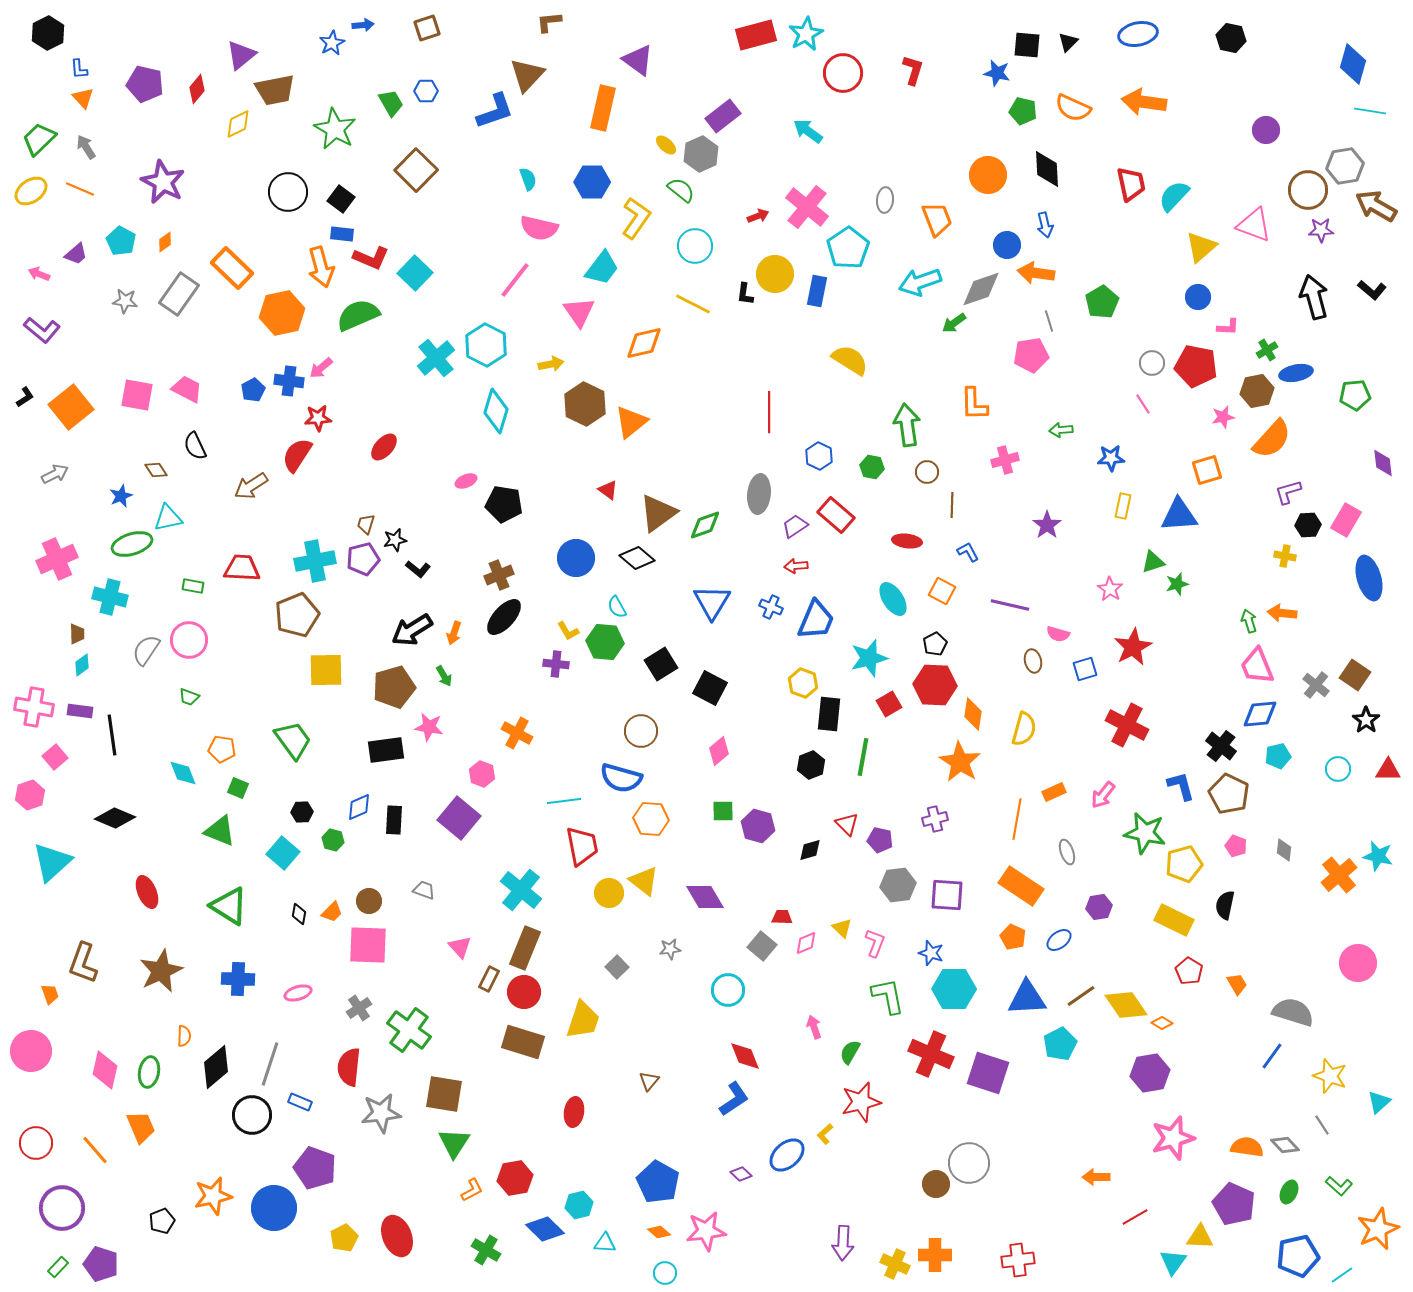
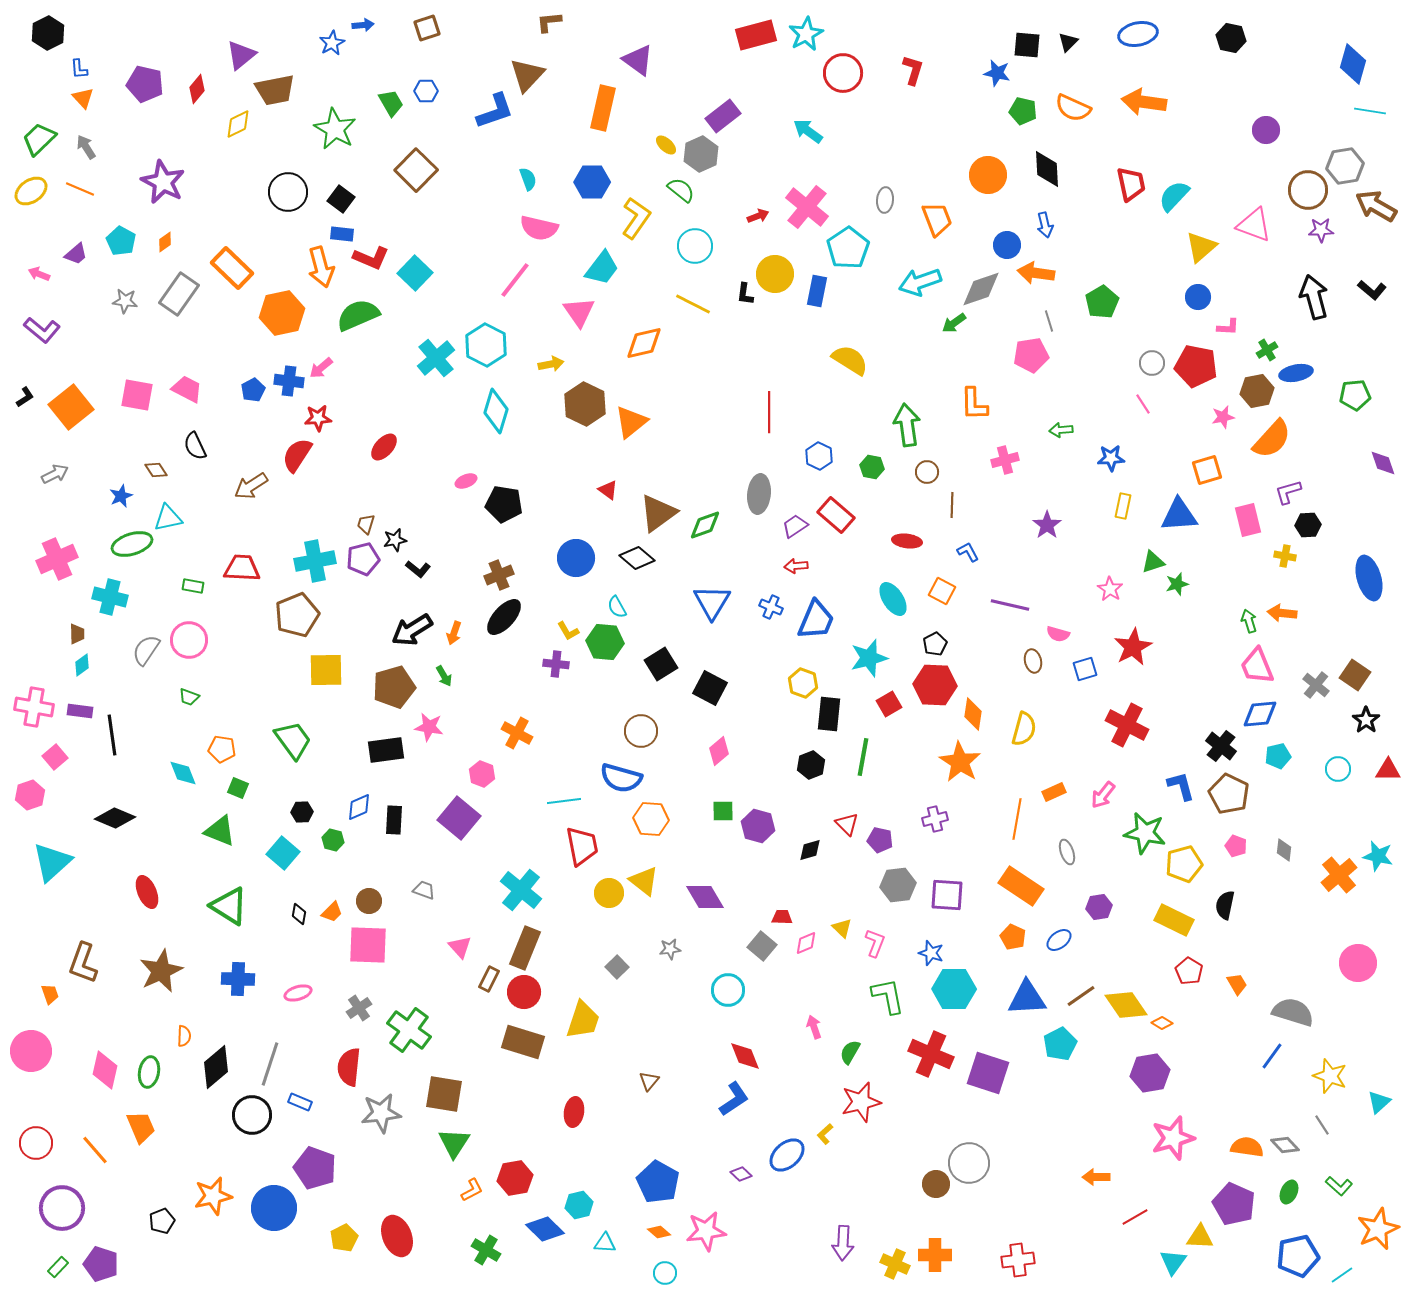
purple diamond at (1383, 463): rotated 12 degrees counterclockwise
pink rectangle at (1346, 520): moved 98 px left; rotated 44 degrees counterclockwise
